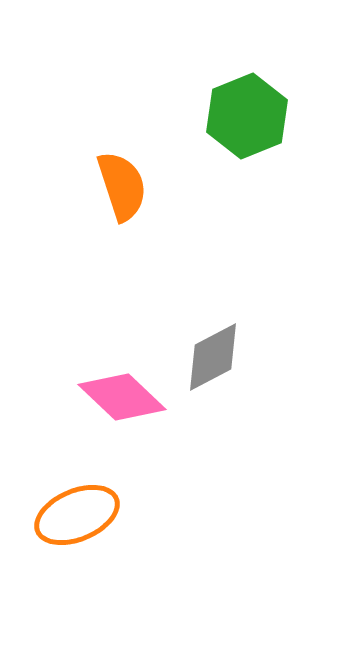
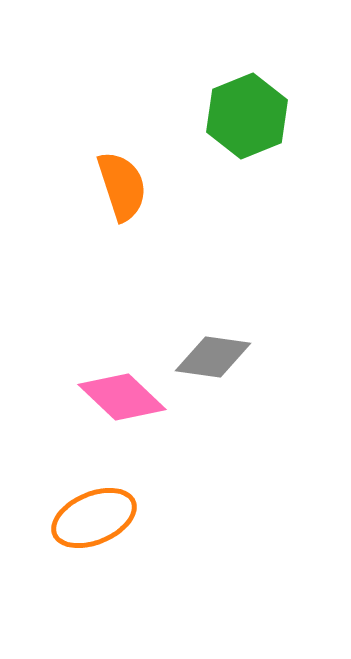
gray diamond: rotated 36 degrees clockwise
orange ellipse: moved 17 px right, 3 px down
